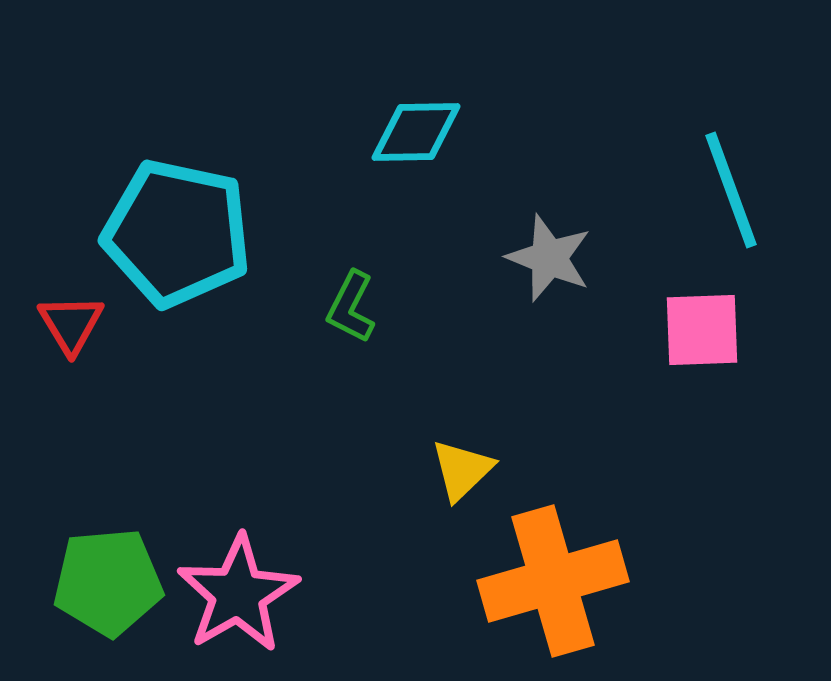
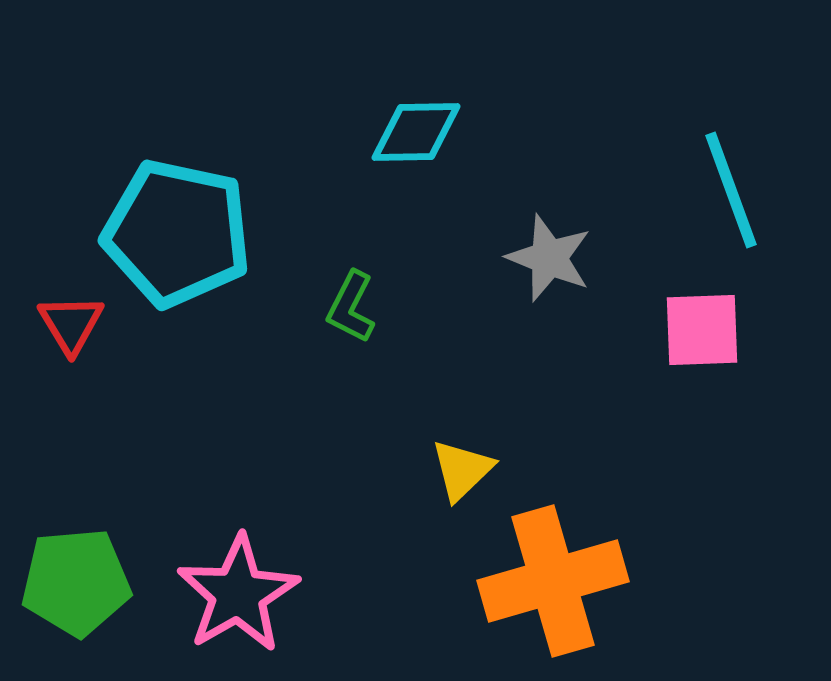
green pentagon: moved 32 px left
